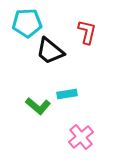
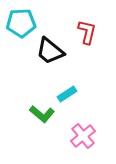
cyan pentagon: moved 6 px left
cyan rectangle: rotated 24 degrees counterclockwise
green L-shape: moved 4 px right, 8 px down
pink cross: moved 2 px right, 1 px up
